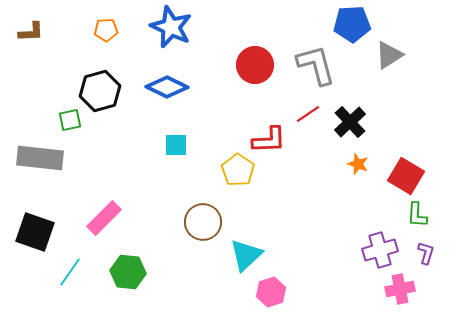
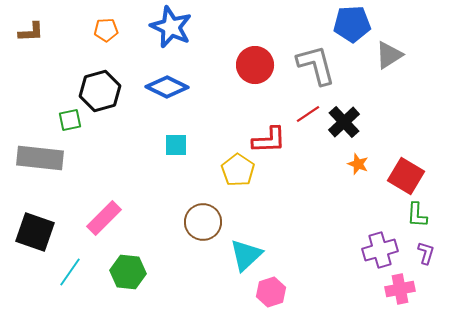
black cross: moved 6 px left
